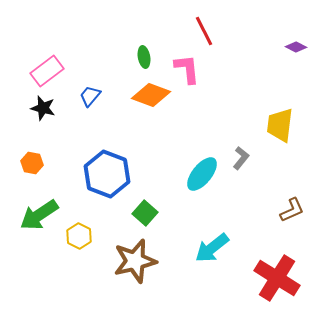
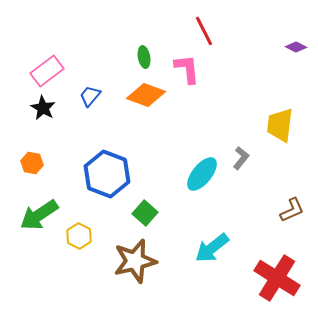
orange diamond: moved 5 px left
black star: rotated 15 degrees clockwise
